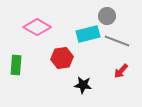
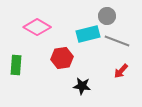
black star: moved 1 px left, 1 px down
